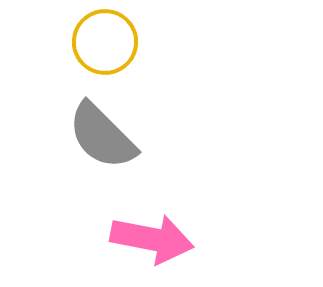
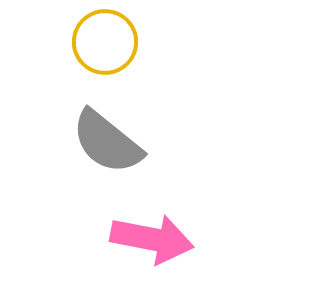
gray semicircle: moved 5 px right, 6 px down; rotated 6 degrees counterclockwise
